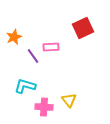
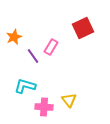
pink rectangle: rotated 56 degrees counterclockwise
